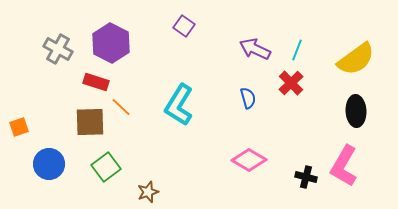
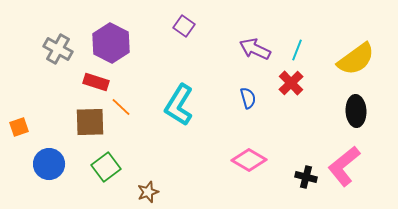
pink L-shape: rotated 21 degrees clockwise
